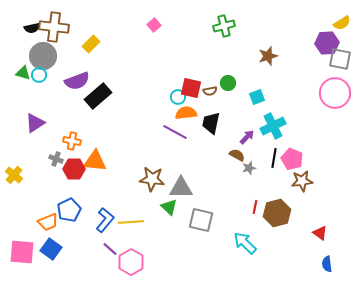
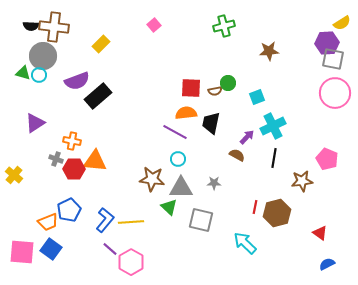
black semicircle at (32, 28): moved 1 px left, 2 px up; rotated 14 degrees clockwise
yellow rectangle at (91, 44): moved 10 px right
brown star at (268, 56): moved 1 px right, 5 px up; rotated 12 degrees clockwise
gray square at (340, 59): moved 7 px left
red square at (191, 88): rotated 10 degrees counterclockwise
brown semicircle at (210, 91): moved 5 px right
cyan circle at (178, 97): moved 62 px down
pink pentagon at (292, 159): moved 35 px right
gray star at (249, 168): moved 35 px left, 15 px down; rotated 16 degrees clockwise
blue semicircle at (327, 264): rotated 70 degrees clockwise
